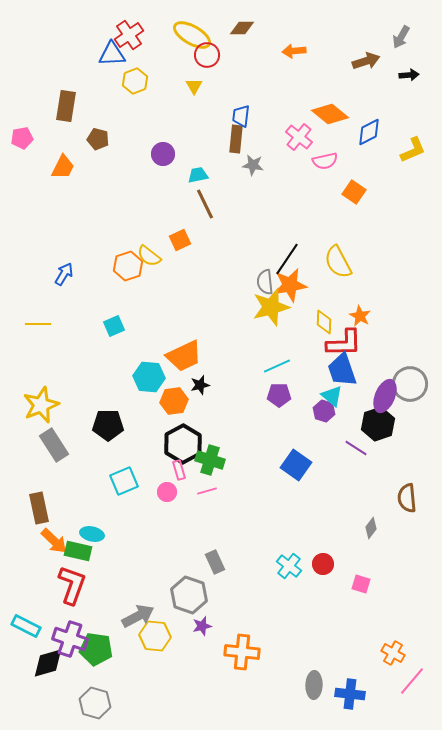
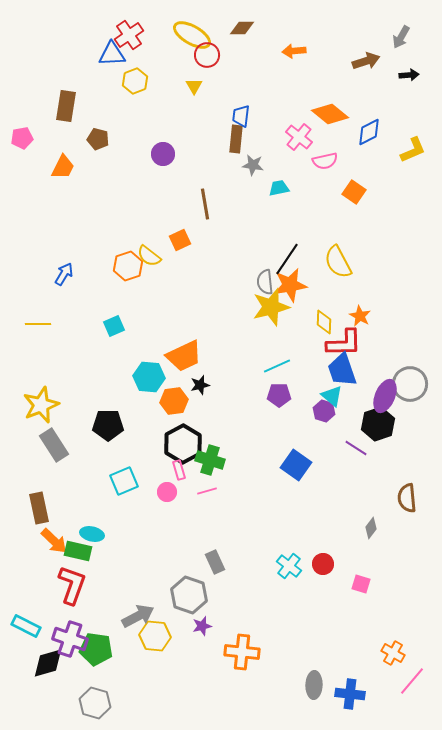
cyan trapezoid at (198, 175): moved 81 px right, 13 px down
brown line at (205, 204): rotated 16 degrees clockwise
